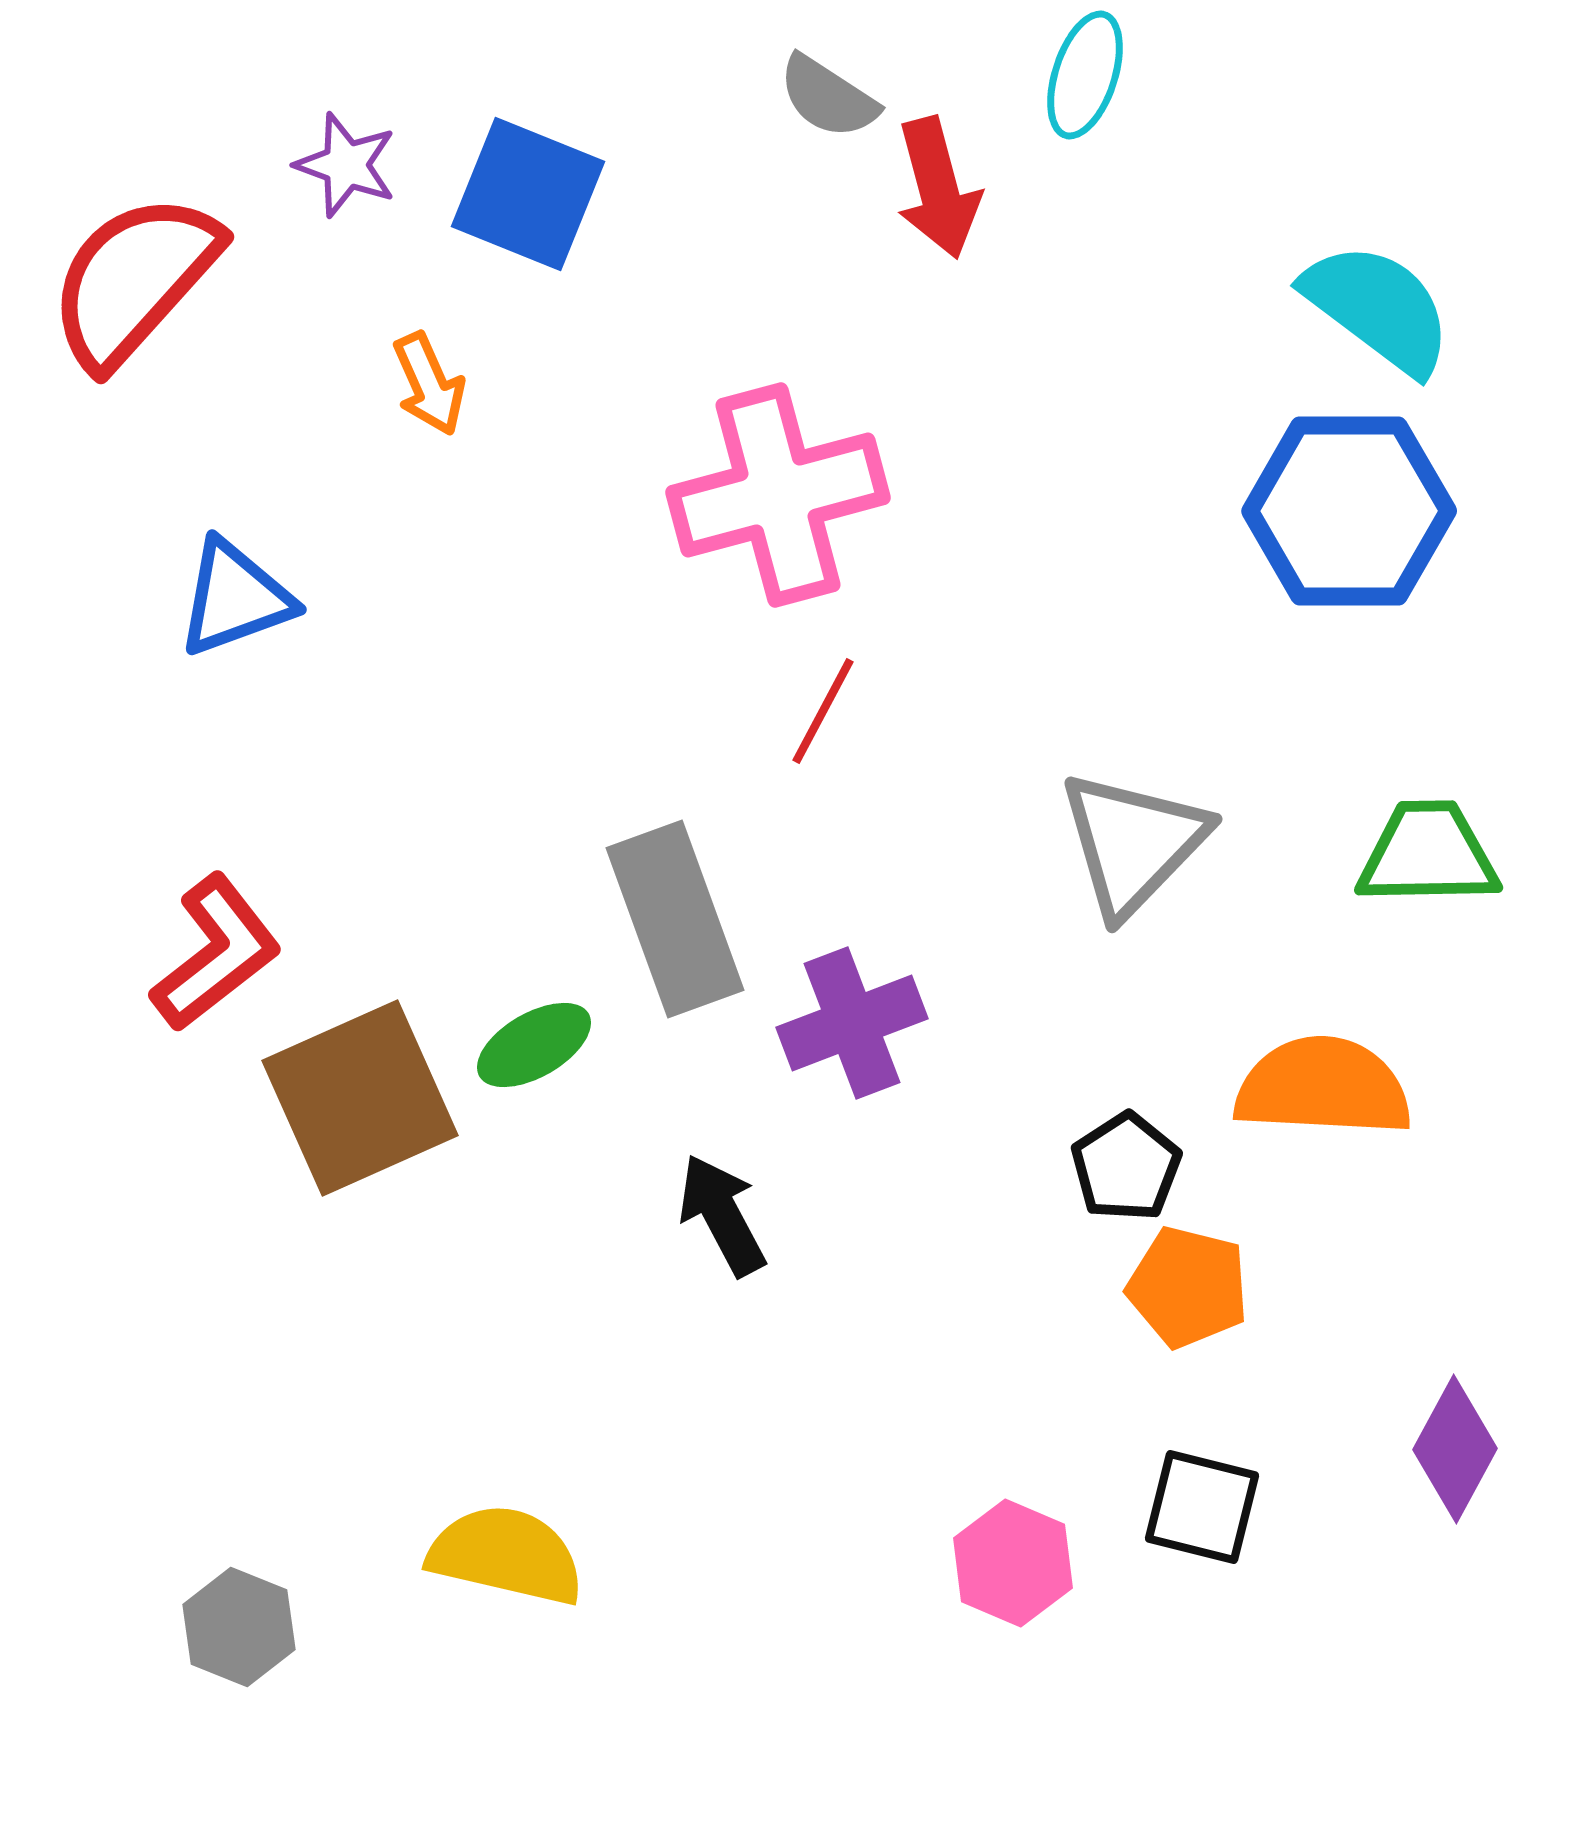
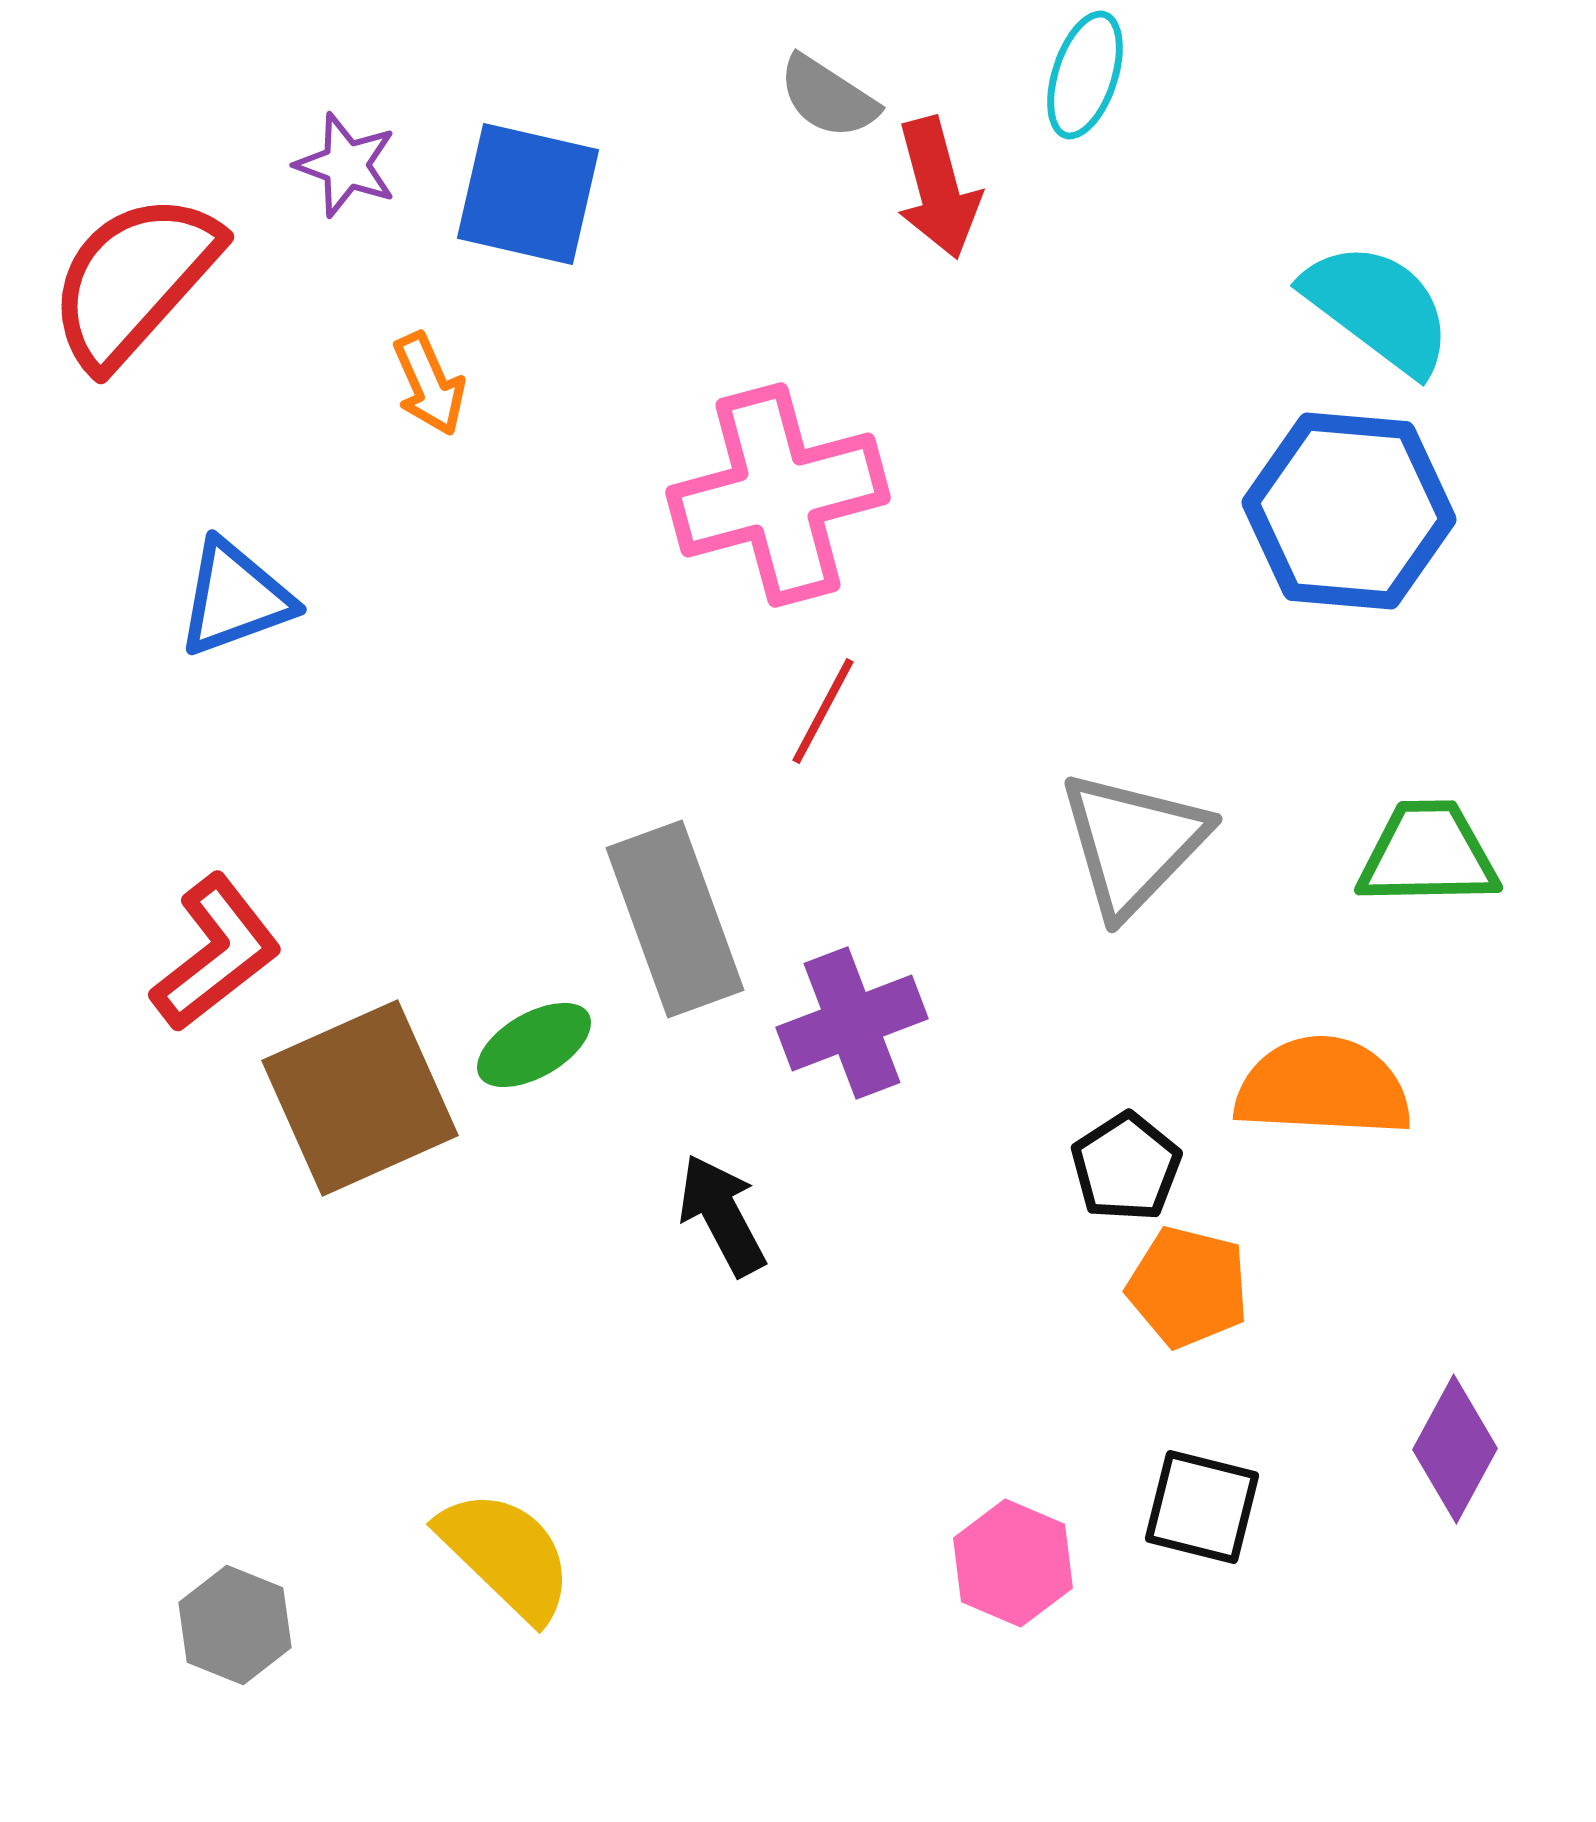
blue square: rotated 9 degrees counterclockwise
blue hexagon: rotated 5 degrees clockwise
yellow semicircle: rotated 31 degrees clockwise
gray hexagon: moved 4 px left, 2 px up
